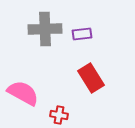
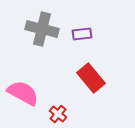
gray cross: moved 3 px left; rotated 16 degrees clockwise
red rectangle: rotated 8 degrees counterclockwise
red cross: moved 1 px left, 1 px up; rotated 30 degrees clockwise
